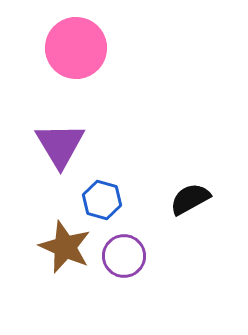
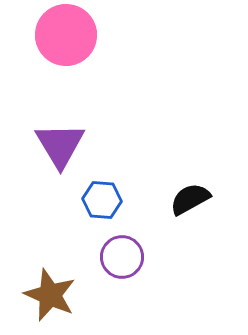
pink circle: moved 10 px left, 13 px up
blue hexagon: rotated 12 degrees counterclockwise
brown star: moved 15 px left, 48 px down
purple circle: moved 2 px left, 1 px down
